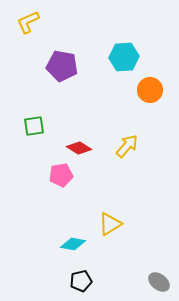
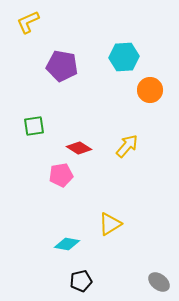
cyan diamond: moved 6 px left
